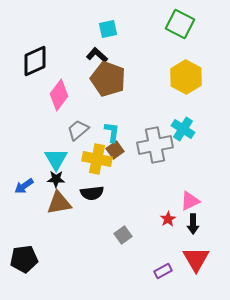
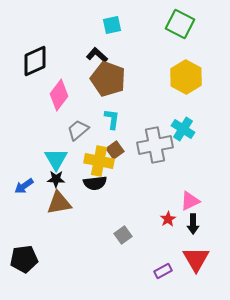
cyan square: moved 4 px right, 4 px up
cyan L-shape: moved 13 px up
yellow cross: moved 2 px right, 2 px down
black semicircle: moved 3 px right, 10 px up
